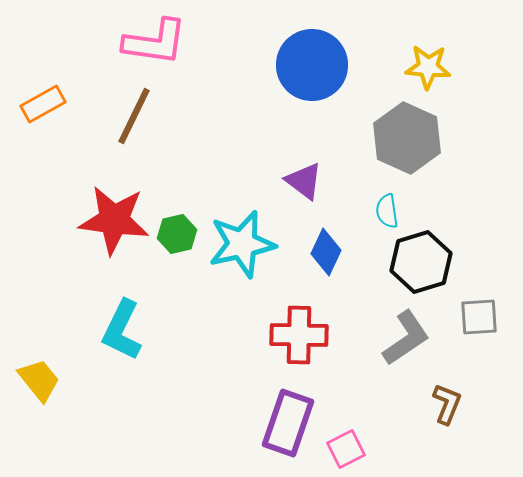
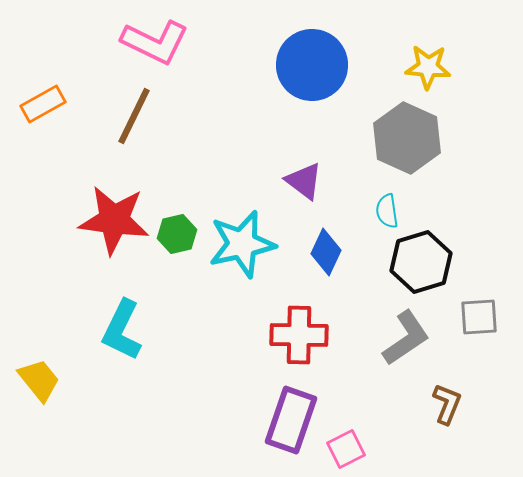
pink L-shape: rotated 18 degrees clockwise
purple rectangle: moved 3 px right, 3 px up
